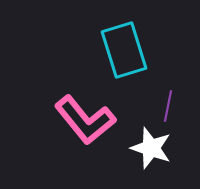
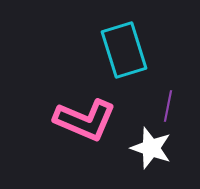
pink L-shape: rotated 28 degrees counterclockwise
